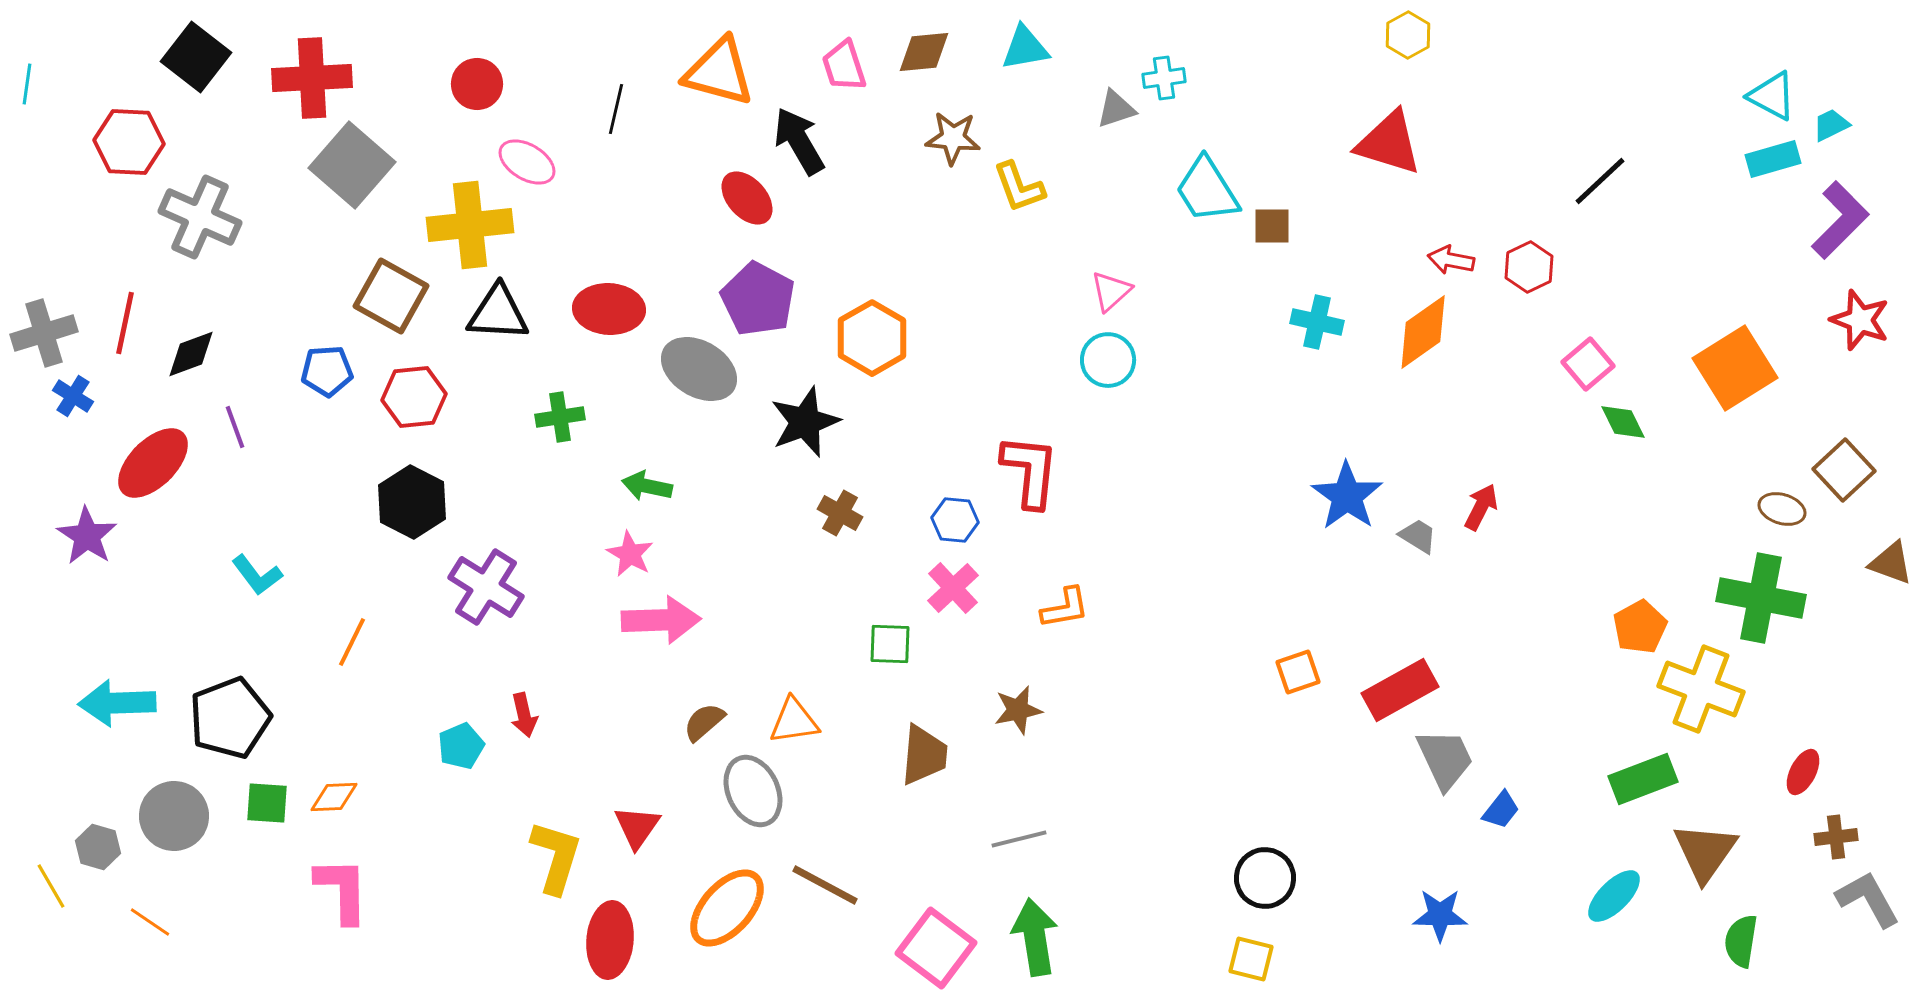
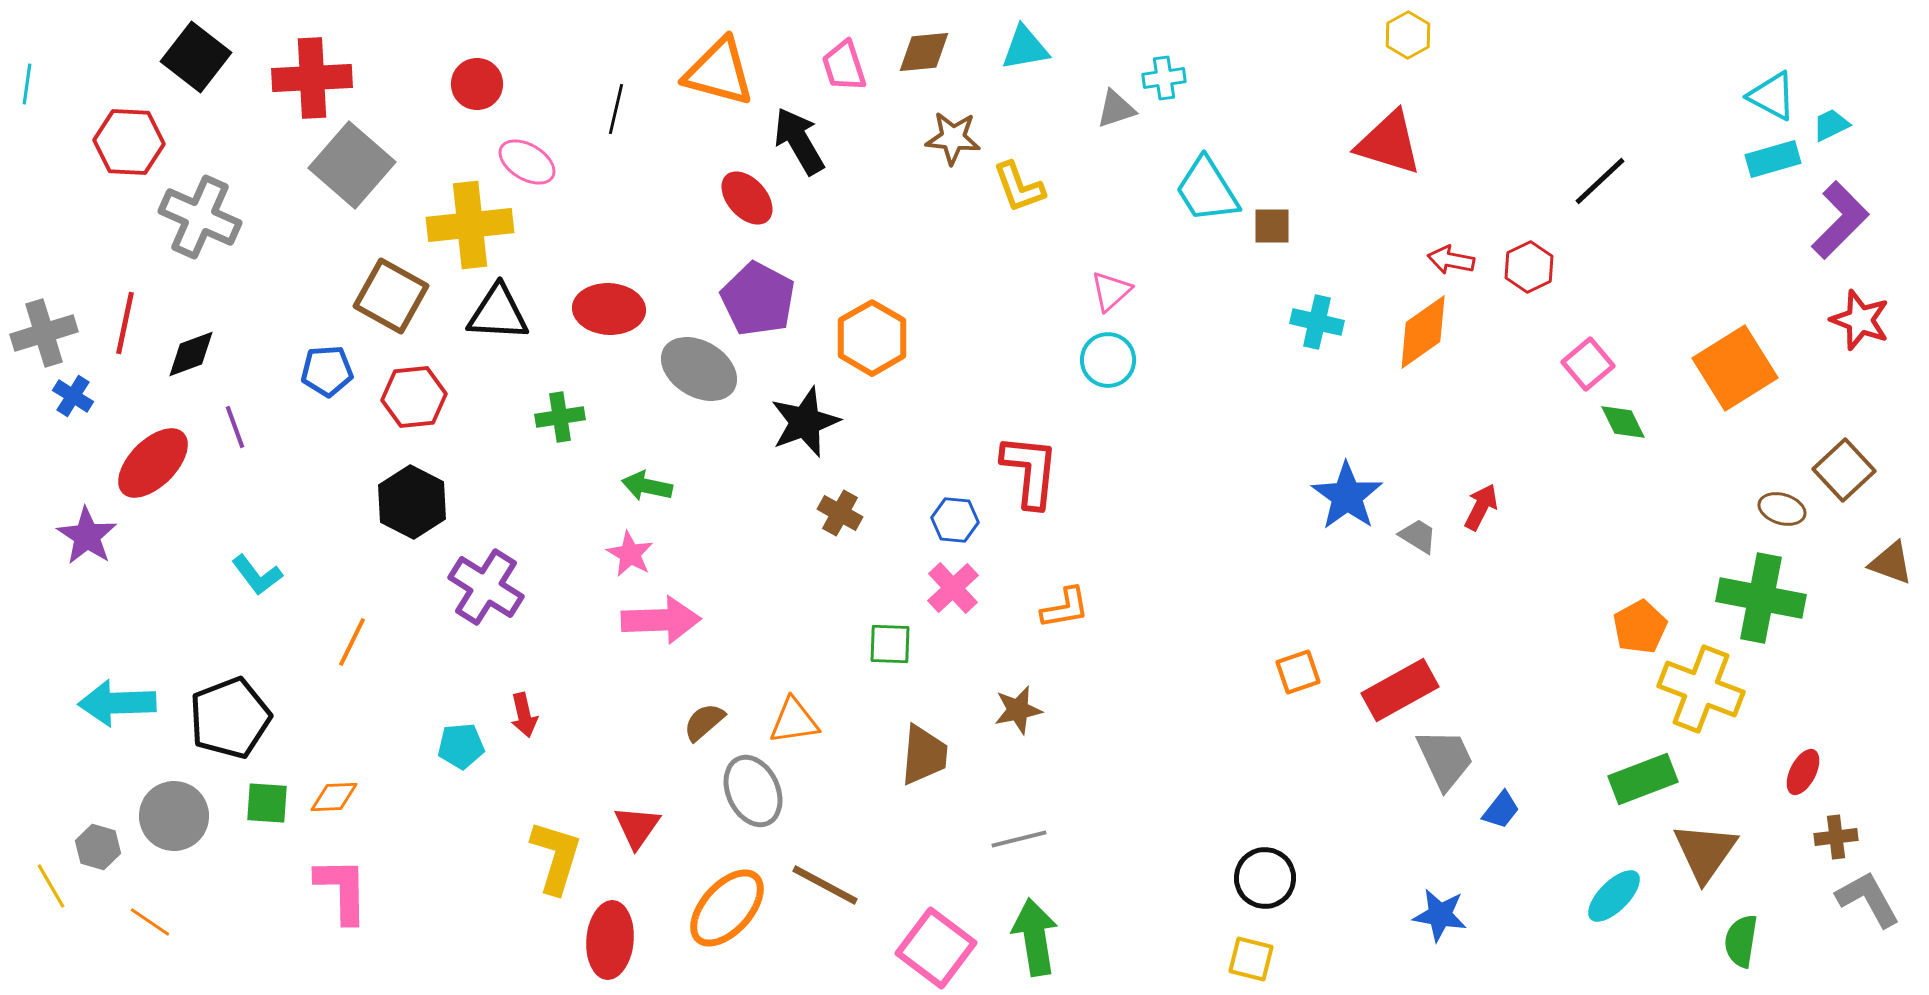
cyan pentagon at (461, 746): rotated 18 degrees clockwise
blue star at (1440, 915): rotated 8 degrees clockwise
